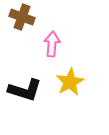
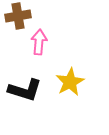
brown cross: moved 4 px left, 1 px up; rotated 30 degrees counterclockwise
pink arrow: moved 13 px left, 2 px up
